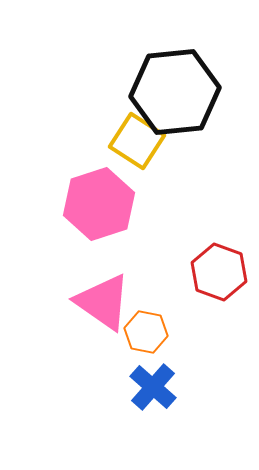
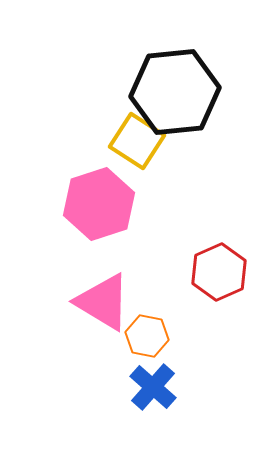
red hexagon: rotated 16 degrees clockwise
pink triangle: rotated 4 degrees counterclockwise
orange hexagon: moved 1 px right, 4 px down
